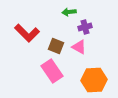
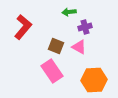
red L-shape: moved 4 px left, 6 px up; rotated 95 degrees counterclockwise
